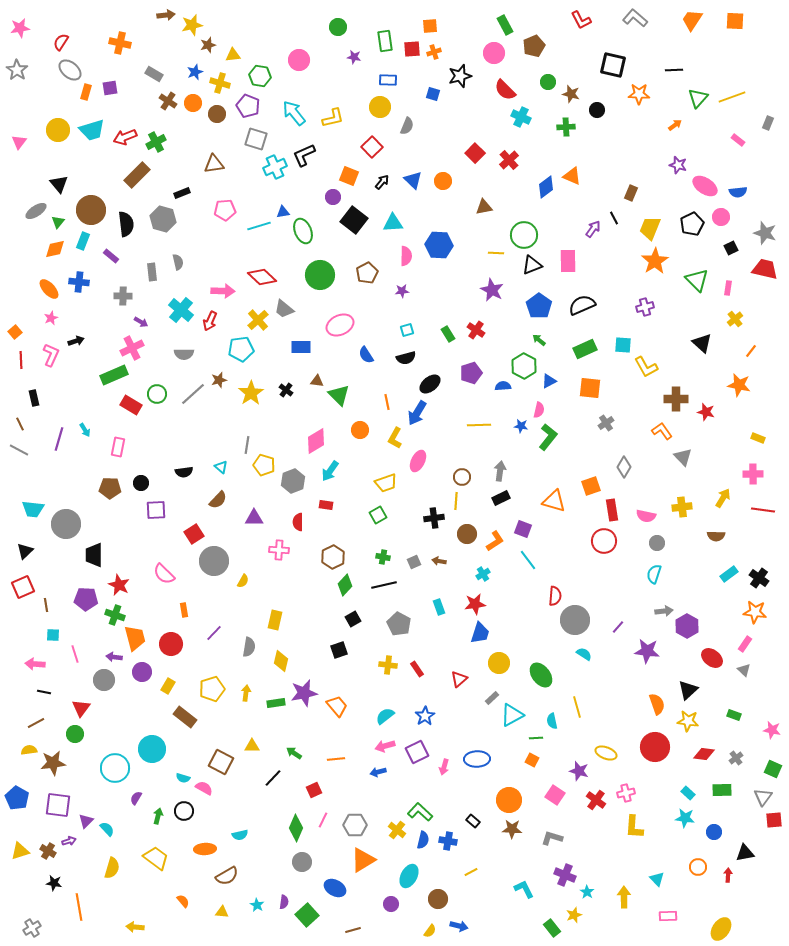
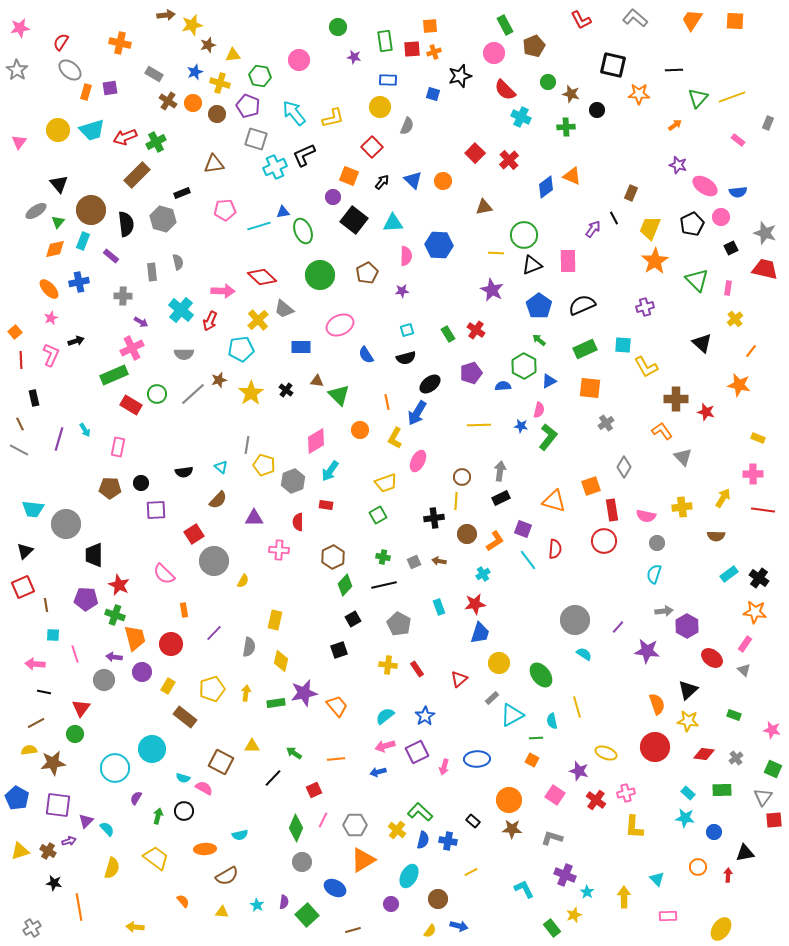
blue cross at (79, 282): rotated 18 degrees counterclockwise
red semicircle at (555, 596): moved 47 px up
